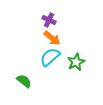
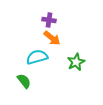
purple cross: rotated 16 degrees counterclockwise
cyan semicircle: moved 13 px left; rotated 25 degrees clockwise
green semicircle: rotated 14 degrees clockwise
